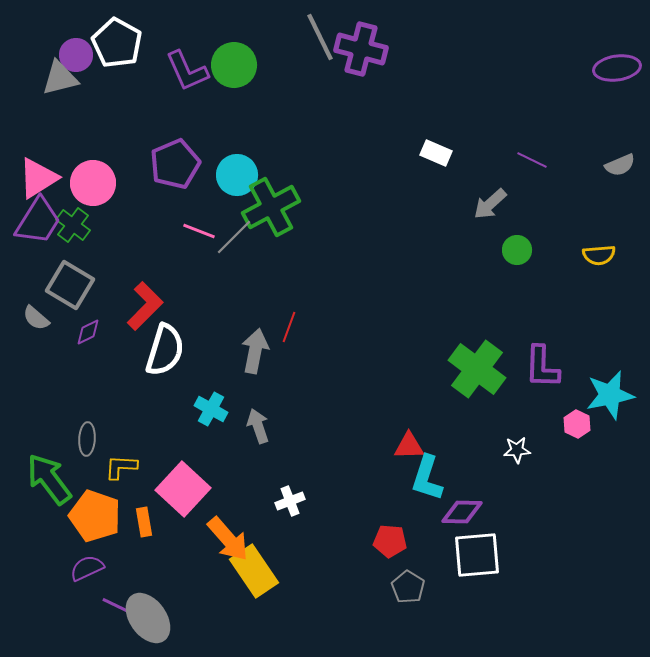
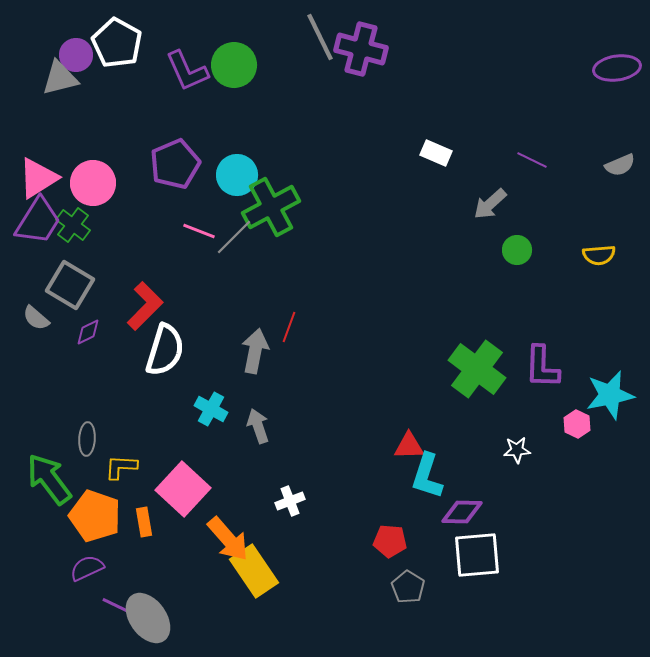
cyan L-shape at (427, 478): moved 2 px up
